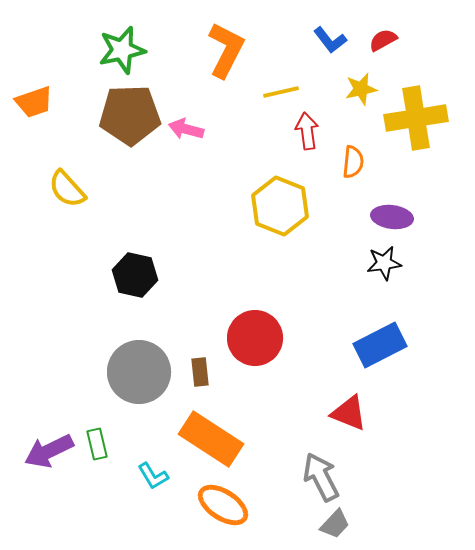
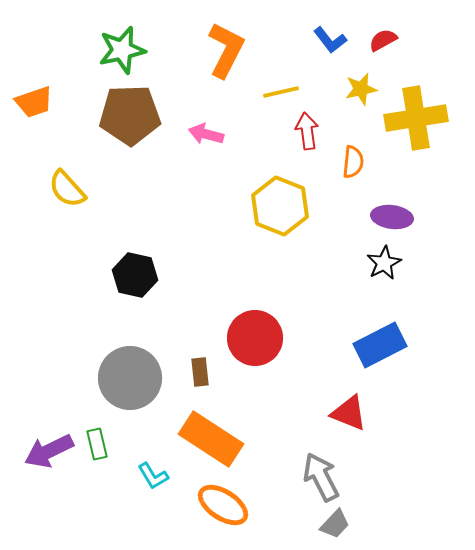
pink arrow: moved 20 px right, 5 px down
black star: rotated 20 degrees counterclockwise
gray circle: moved 9 px left, 6 px down
